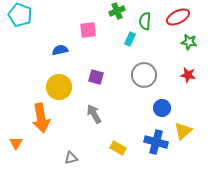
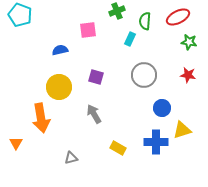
yellow triangle: moved 1 px left, 1 px up; rotated 24 degrees clockwise
blue cross: rotated 15 degrees counterclockwise
